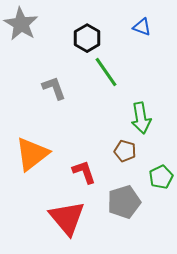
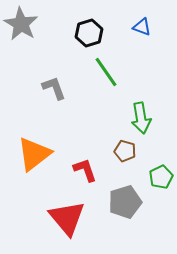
black hexagon: moved 2 px right, 5 px up; rotated 12 degrees clockwise
orange triangle: moved 2 px right
red L-shape: moved 1 px right, 2 px up
gray pentagon: moved 1 px right
